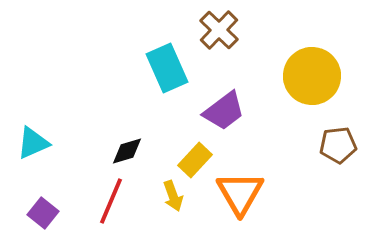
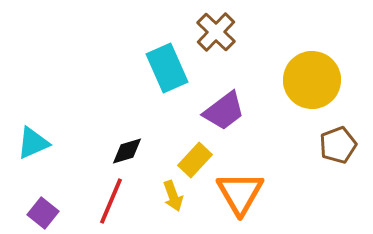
brown cross: moved 3 px left, 2 px down
yellow circle: moved 4 px down
brown pentagon: rotated 15 degrees counterclockwise
